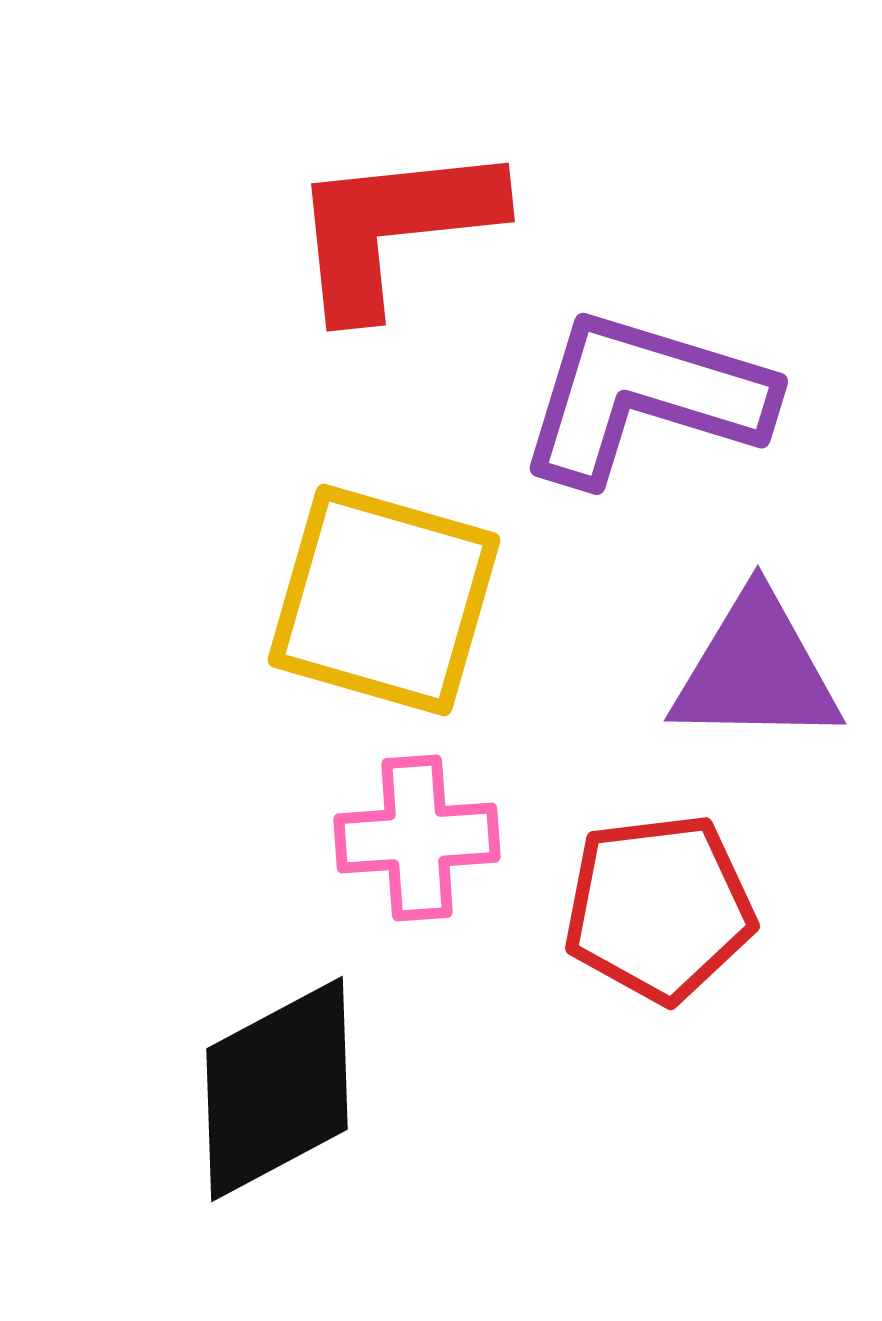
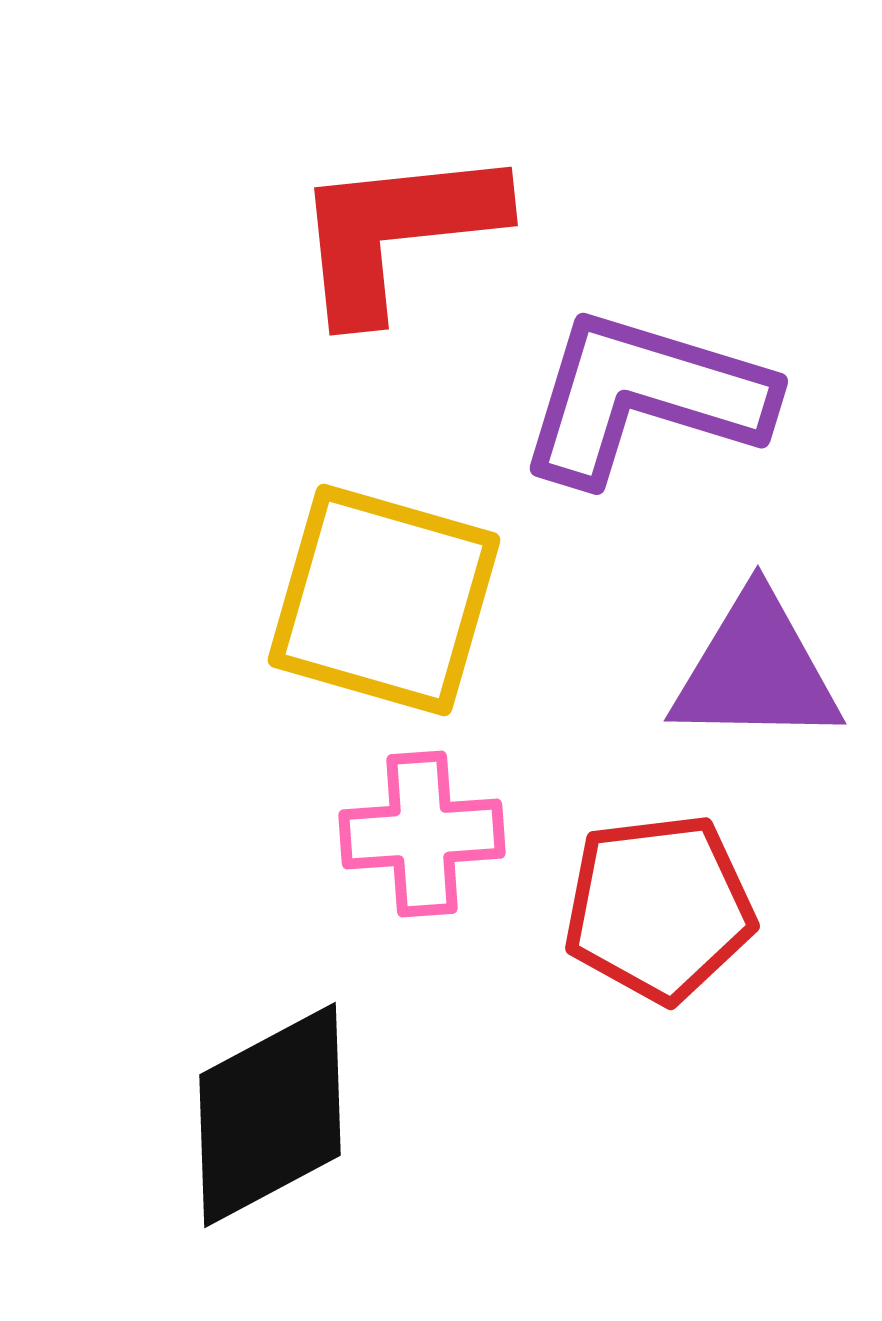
red L-shape: moved 3 px right, 4 px down
pink cross: moved 5 px right, 4 px up
black diamond: moved 7 px left, 26 px down
